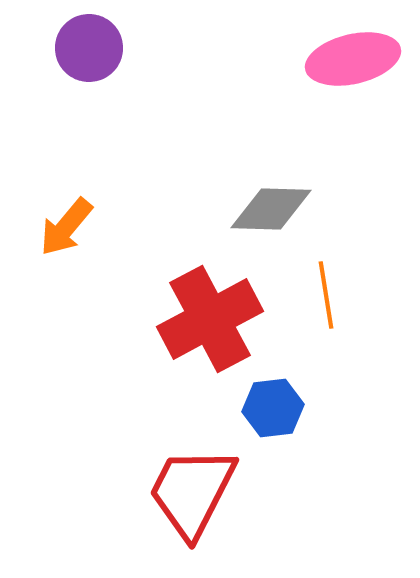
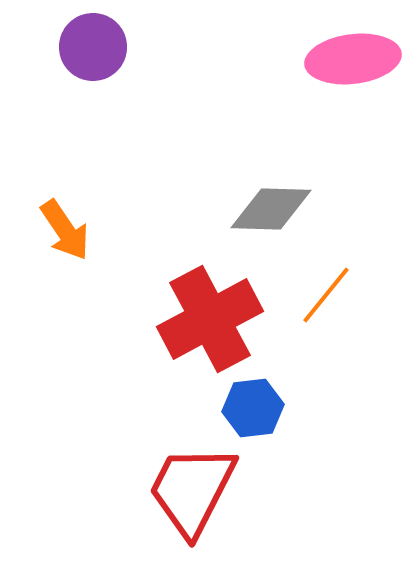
purple circle: moved 4 px right, 1 px up
pink ellipse: rotated 6 degrees clockwise
orange arrow: moved 1 px left, 3 px down; rotated 74 degrees counterclockwise
orange line: rotated 48 degrees clockwise
blue hexagon: moved 20 px left
red trapezoid: moved 2 px up
